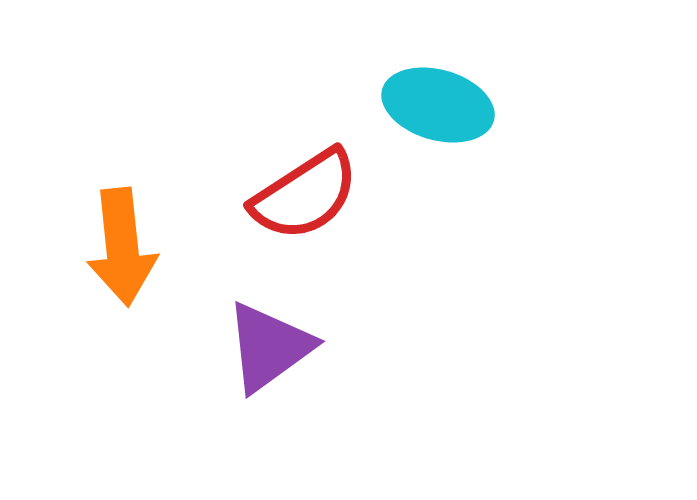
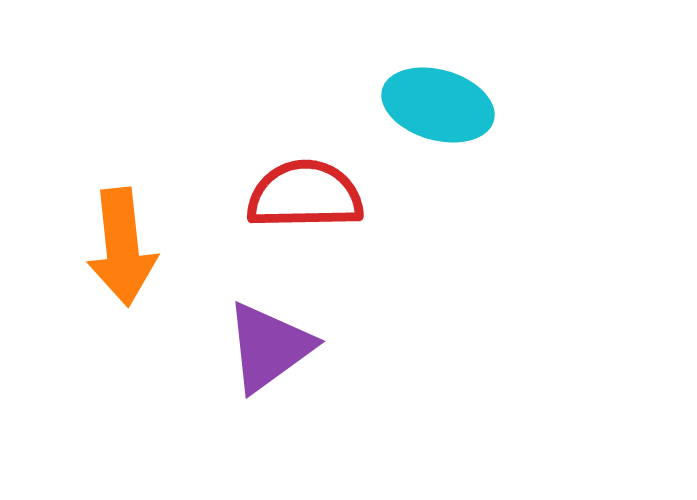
red semicircle: rotated 148 degrees counterclockwise
